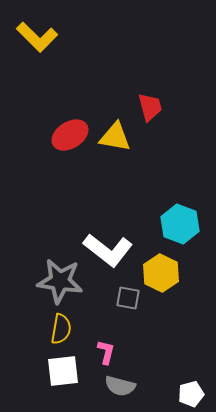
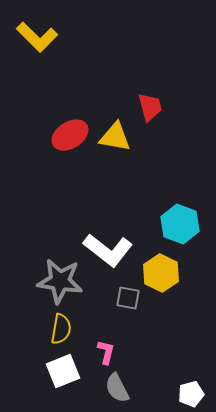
white square: rotated 16 degrees counterclockwise
gray semicircle: moved 3 px left, 2 px down; rotated 48 degrees clockwise
